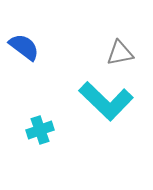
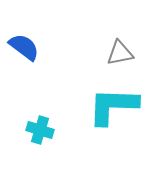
cyan L-shape: moved 7 px right, 5 px down; rotated 138 degrees clockwise
cyan cross: rotated 36 degrees clockwise
